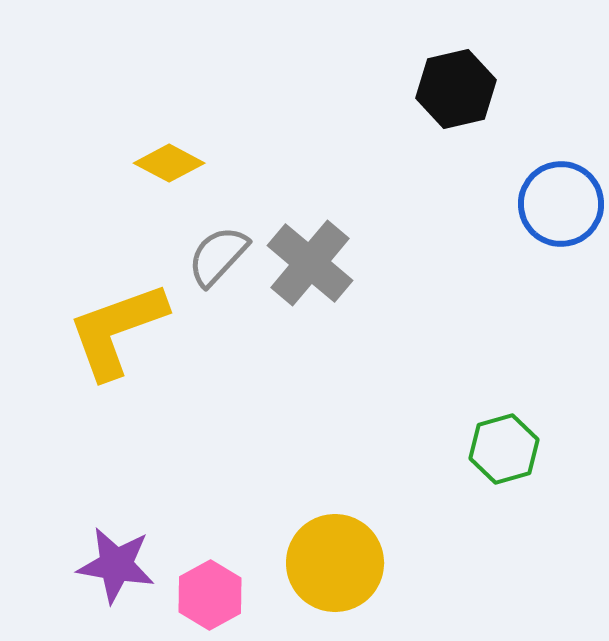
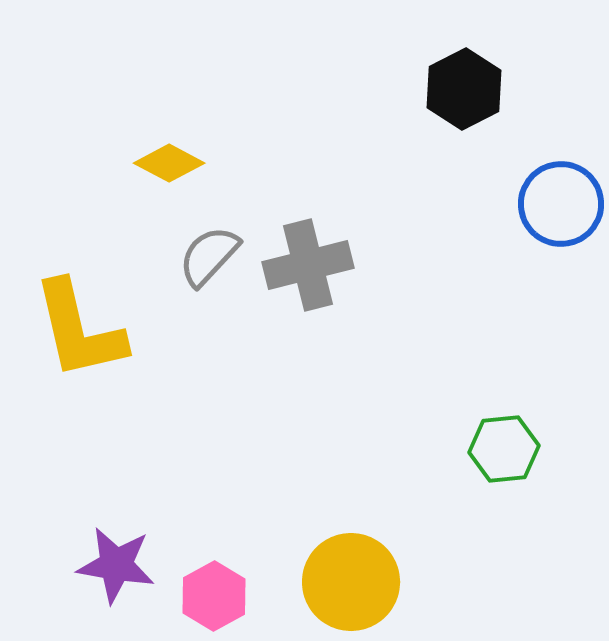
black hexagon: moved 8 px right; rotated 14 degrees counterclockwise
gray semicircle: moved 9 px left
gray cross: moved 2 px left, 2 px down; rotated 36 degrees clockwise
yellow L-shape: moved 38 px left; rotated 83 degrees counterclockwise
green hexagon: rotated 10 degrees clockwise
yellow circle: moved 16 px right, 19 px down
pink hexagon: moved 4 px right, 1 px down
